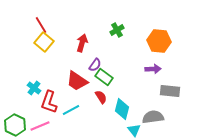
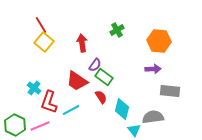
red arrow: rotated 24 degrees counterclockwise
